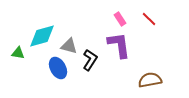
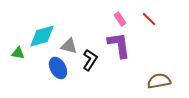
brown semicircle: moved 9 px right, 1 px down
